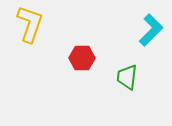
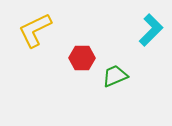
yellow L-shape: moved 5 px right, 6 px down; rotated 135 degrees counterclockwise
green trapezoid: moved 12 px left, 1 px up; rotated 60 degrees clockwise
